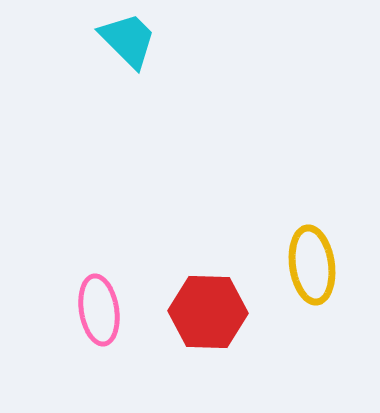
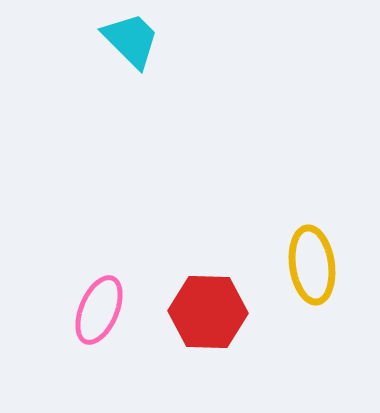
cyan trapezoid: moved 3 px right
pink ellipse: rotated 32 degrees clockwise
